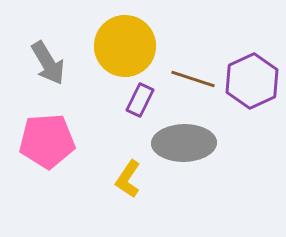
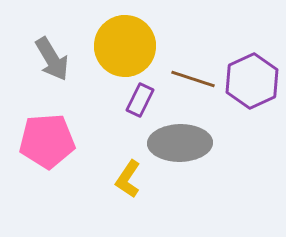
gray arrow: moved 4 px right, 4 px up
gray ellipse: moved 4 px left
